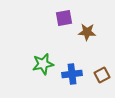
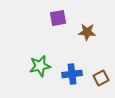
purple square: moved 6 px left
green star: moved 3 px left, 2 px down
brown square: moved 1 px left, 3 px down
